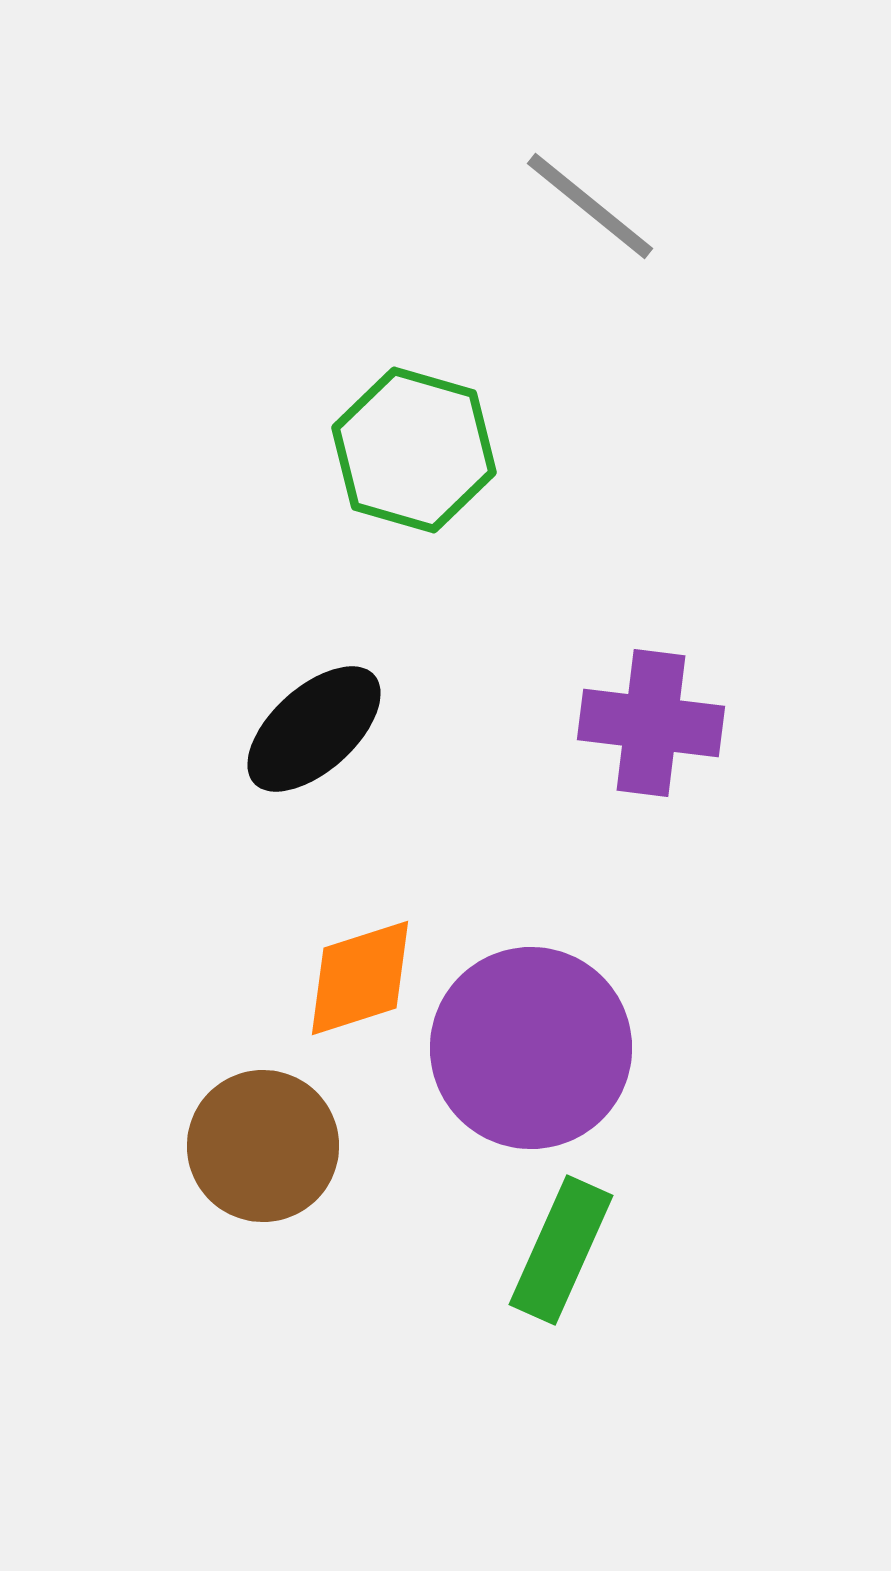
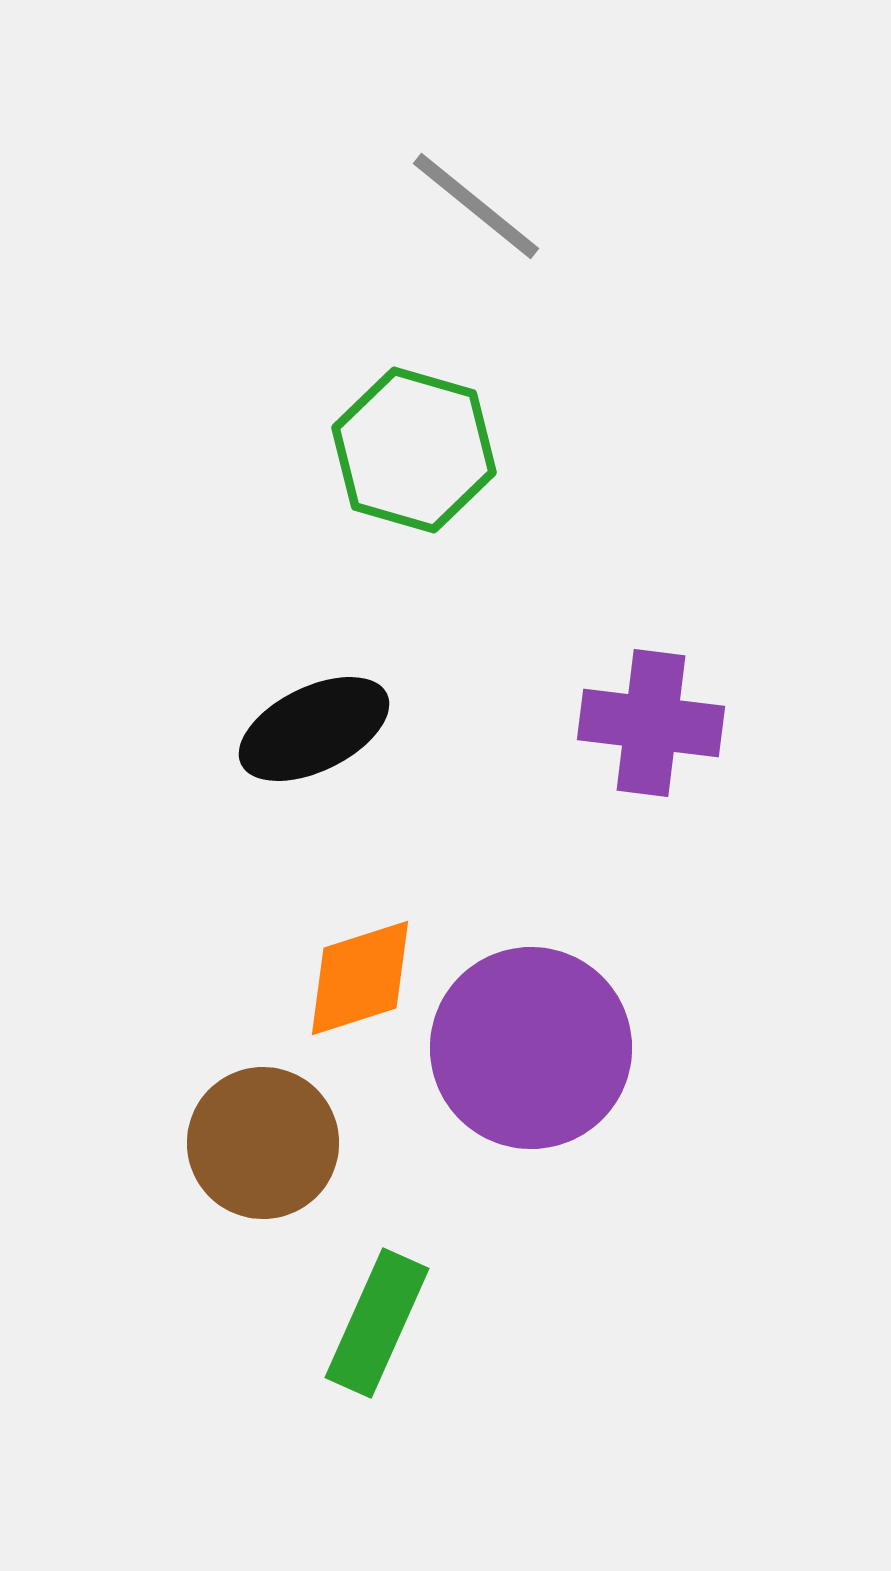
gray line: moved 114 px left
black ellipse: rotated 16 degrees clockwise
brown circle: moved 3 px up
green rectangle: moved 184 px left, 73 px down
